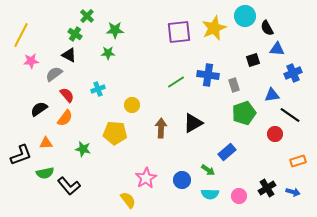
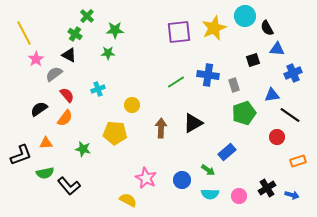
yellow line at (21, 35): moved 3 px right, 2 px up; rotated 55 degrees counterclockwise
pink star at (31, 61): moved 5 px right, 2 px up; rotated 28 degrees counterclockwise
red circle at (275, 134): moved 2 px right, 3 px down
pink star at (146, 178): rotated 15 degrees counterclockwise
blue arrow at (293, 192): moved 1 px left, 3 px down
yellow semicircle at (128, 200): rotated 24 degrees counterclockwise
